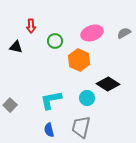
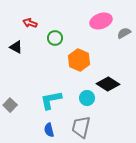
red arrow: moved 1 px left, 3 px up; rotated 112 degrees clockwise
pink ellipse: moved 9 px right, 12 px up
green circle: moved 3 px up
black triangle: rotated 16 degrees clockwise
